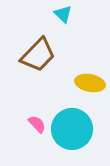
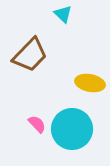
brown trapezoid: moved 8 px left
